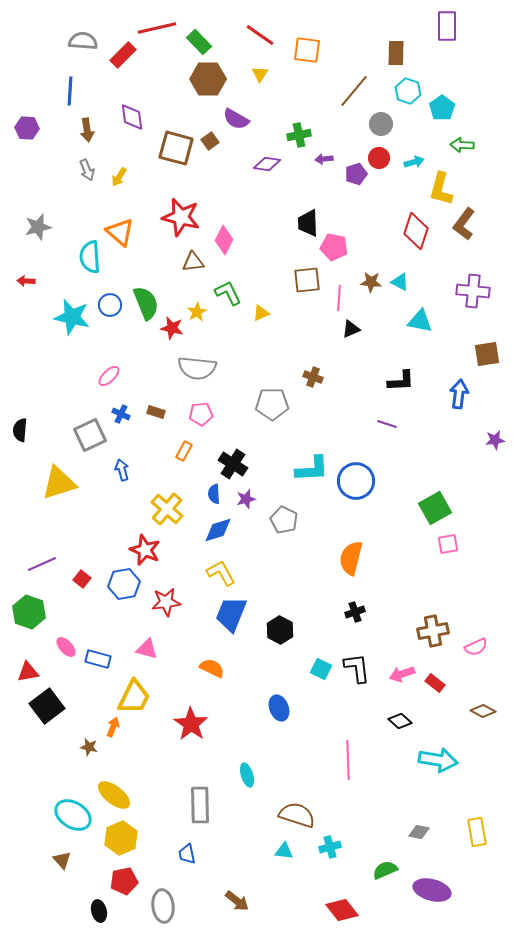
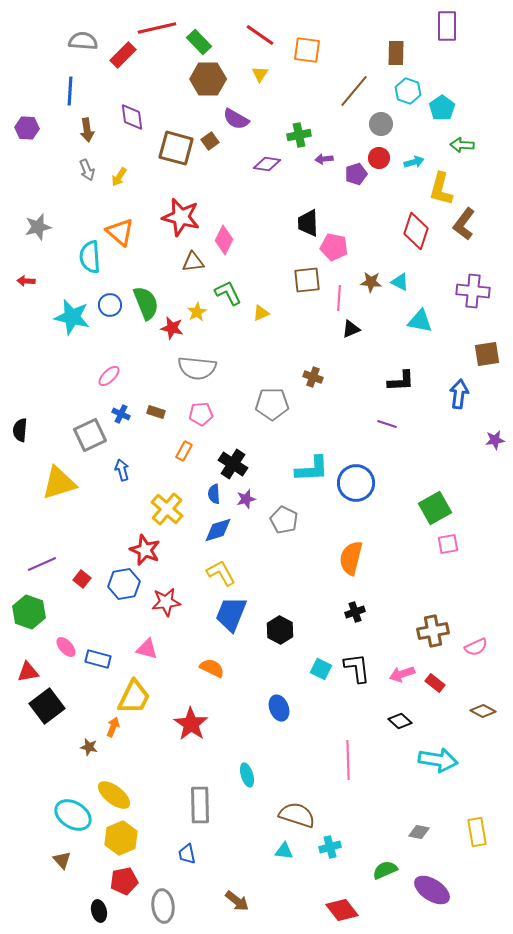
blue circle at (356, 481): moved 2 px down
purple ellipse at (432, 890): rotated 18 degrees clockwise
